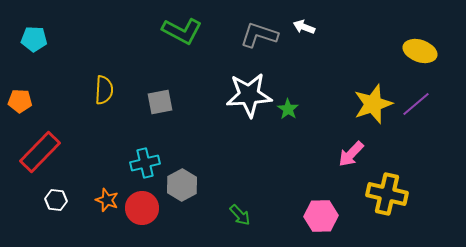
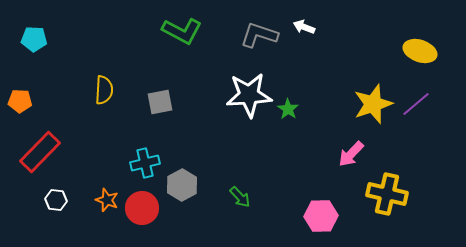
green arrow: moved 18 px up
